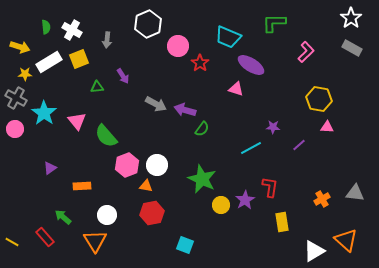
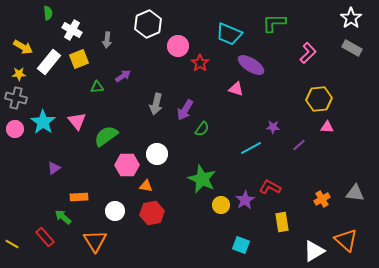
green semicircle at (46, 27): moved 2 px right, 14 px up
cyan trapezoid at (228, 37): moved 1 px right, 3 px up
yellow arrow at (20, 47): moved 3 px right; rotated 12 degrees clockwise
pink L-shape at (306, 52): moved 2 px right, 1 px down
white rectangle at (49, 62): rotated 20 degrees counterclockwise
yellow star at (25, 74): moved 6 px left
purple arrow at (123, 76): rotated 91 degrees counterclockwise
gray cross at (16, 98): rotated 15 degrees counterclockwise
yellow hexagon at (319, 99): rotated 15 degrees counterclockwise
gray arrow at (156, 104): rotated 75 degrees clockwise
purple arrow at (185, 110): rotated 75 degrees counterclockwise
cyan star at (44, 113): moved 1 px left, 9 px down
green semicircle at (106, 136): rotated 95 degrees clockwise
pink hexagon at (127, 165): rotated 20 degrees clockwise
white circle at (157, 165): moved 11 px up
purple triangle at (50, 168): moved 4 px right
orange rectangle at (82, 186): moved 3 px left, 11 px down
red L-shape at (270, 187): rotated 70 degrees counterclockwise
white circle at (107, 215): moved 8 px right, 4 px up
yellow line at (12, 242): moved 2 px down
cyan square at (185, 245): moved 56 px right
